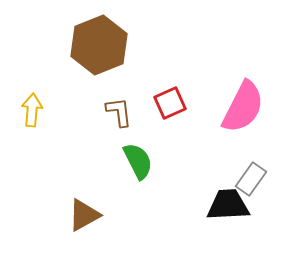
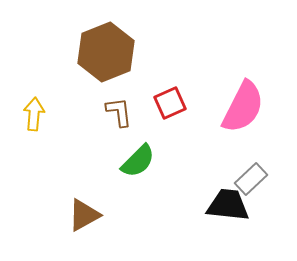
brown hexagon: moved 7 px right, 7 px down
yellow arrow: moved 2 px right, 4 px down
green semicircle: rotated 72 degrees clockwise
gray rectangle: rotated 12 degrees clockwise
black trapezoid: rotated 9 degrees clockwise
